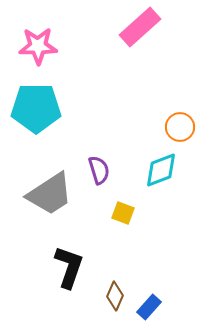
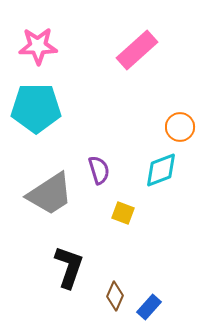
pink rectangle: moved 3 px left, 23 px down
